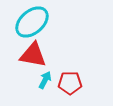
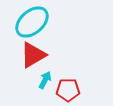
red triangle: rotated 40 degrees counterclockwise
red pentagon: moved 2 px left, 7 px down
